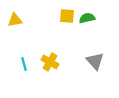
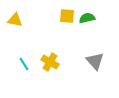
yellow triangle: rotated 21 degrees clockwise
cyan line: rotated 16 degrees counterclockwise
